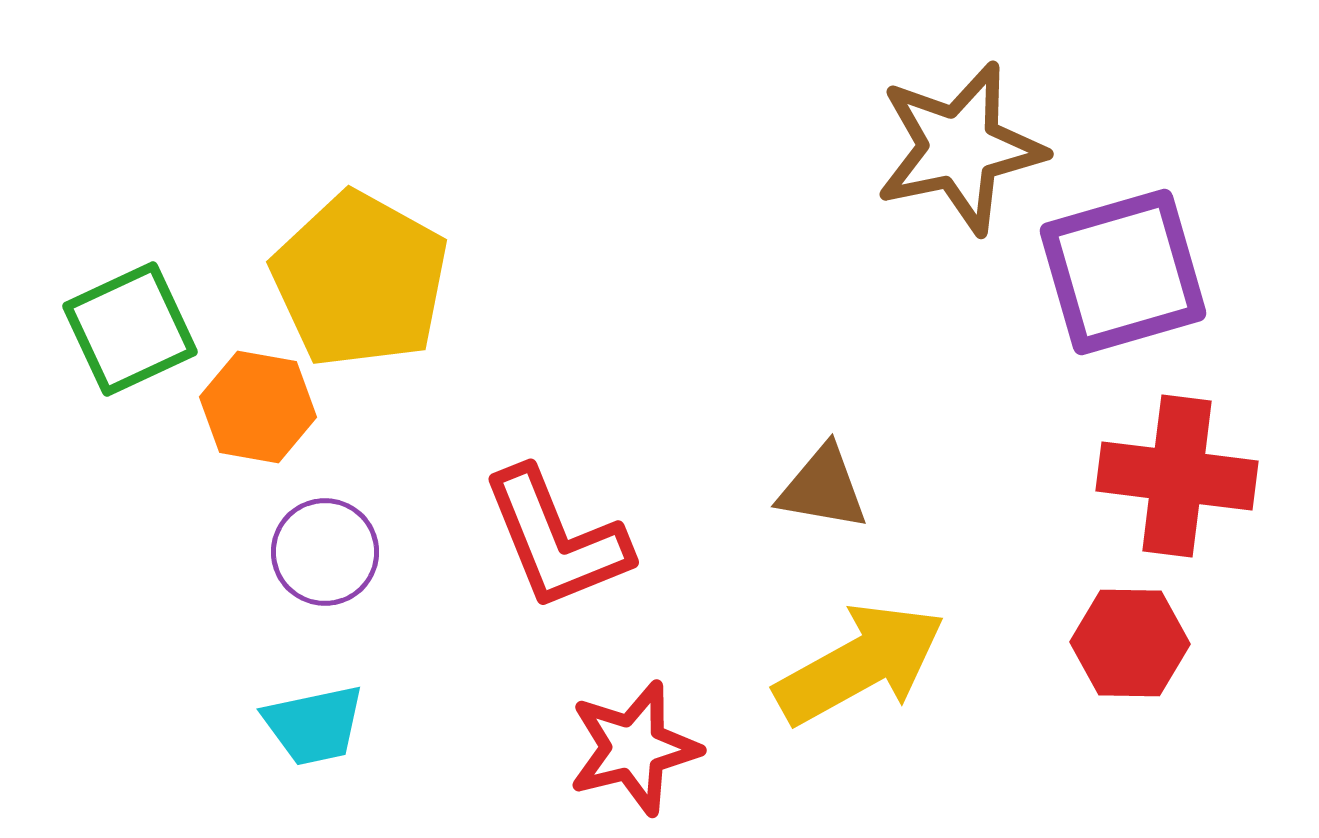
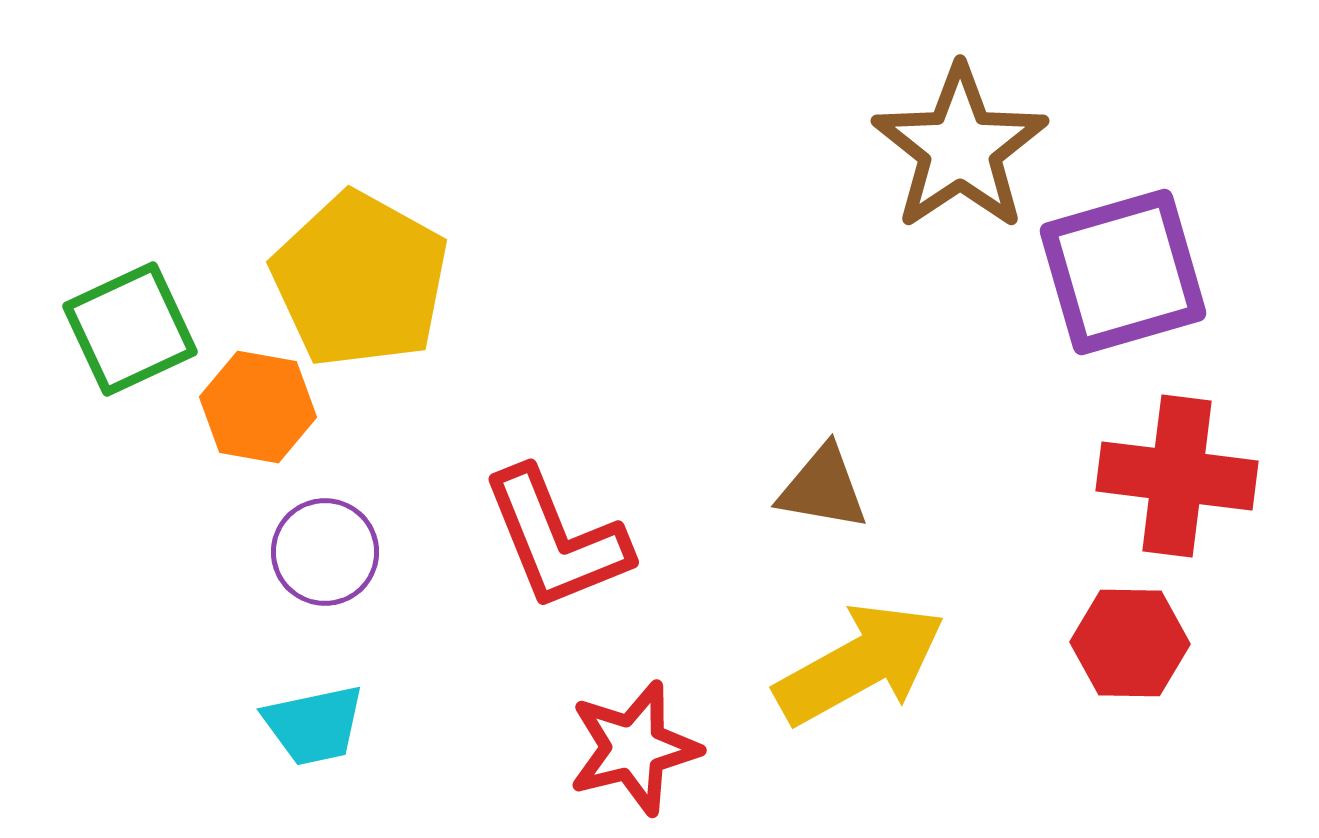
brown star: rotated 22 degrees counterclockwise
